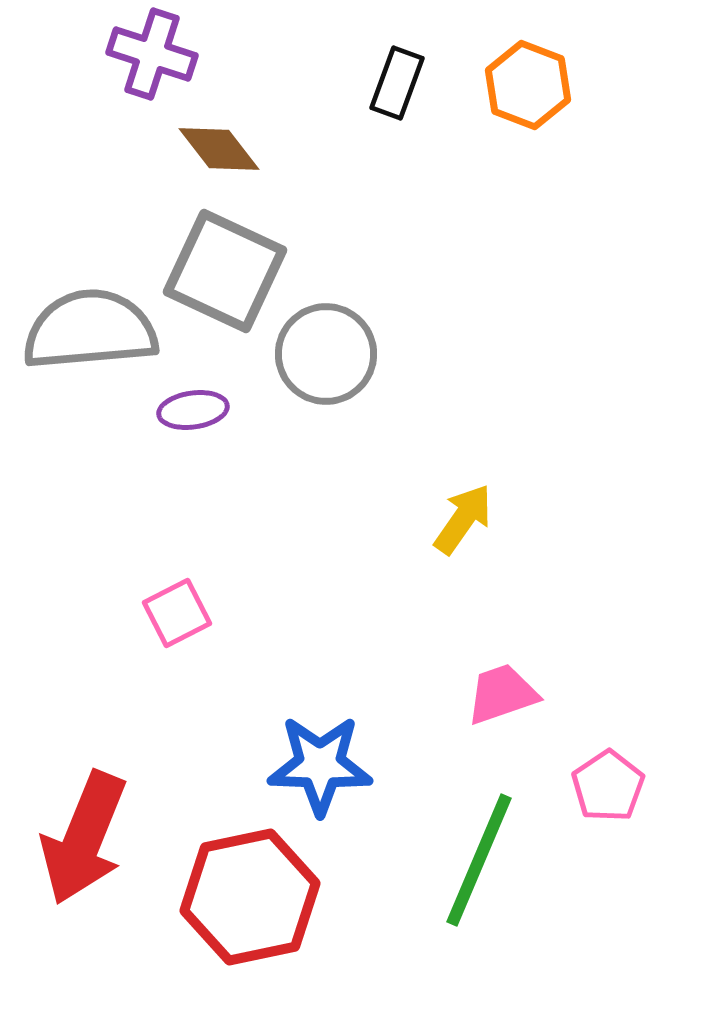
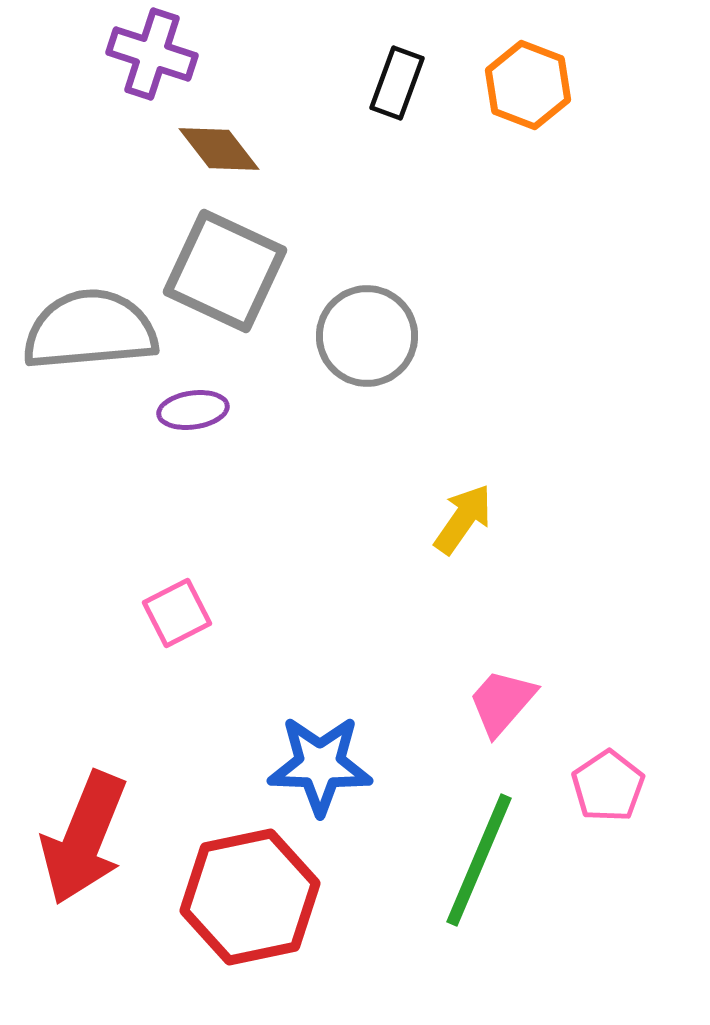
gray circle: moved 41 px right, 18 px up
pink trapezoid: moved 8 px down; rotated 30 degrees counterclockwise
